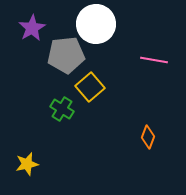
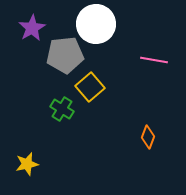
gray pentagon: moved 1 px left
